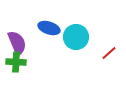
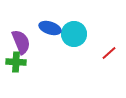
blue ellipse: moved 1 px right
cyan circle: moved 2 px left, 3 px up
purple semicircle: moved 4 px right, 1 px up
